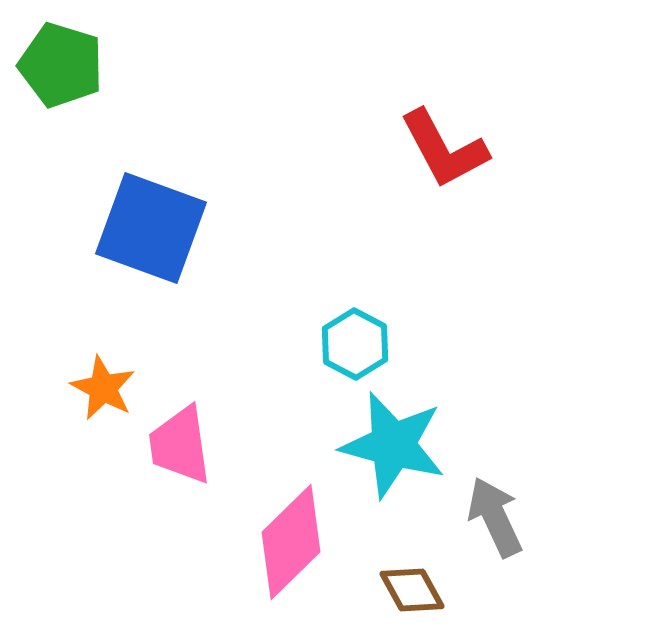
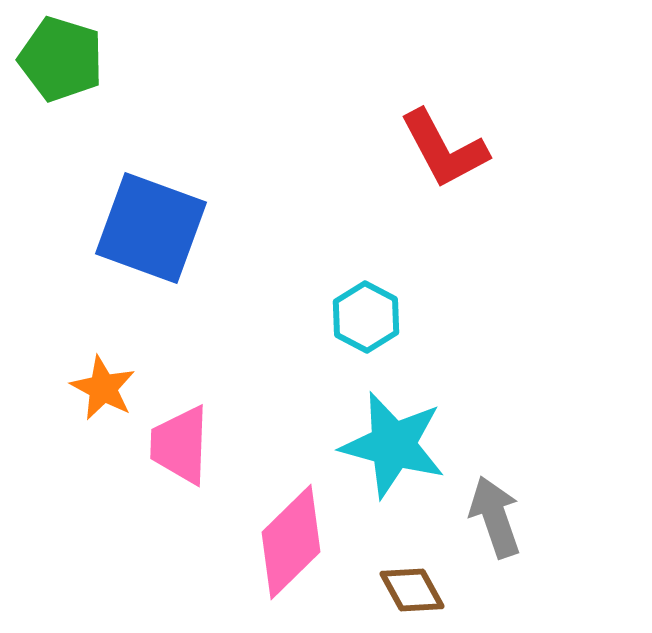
green pentagon: moved 6 px up
cyan hexagon: moved 11 px right, 27 px up
pink trapezoid: rotated 10 degrees clockwise
gray arrow: rotated 6 degrees clockwise
